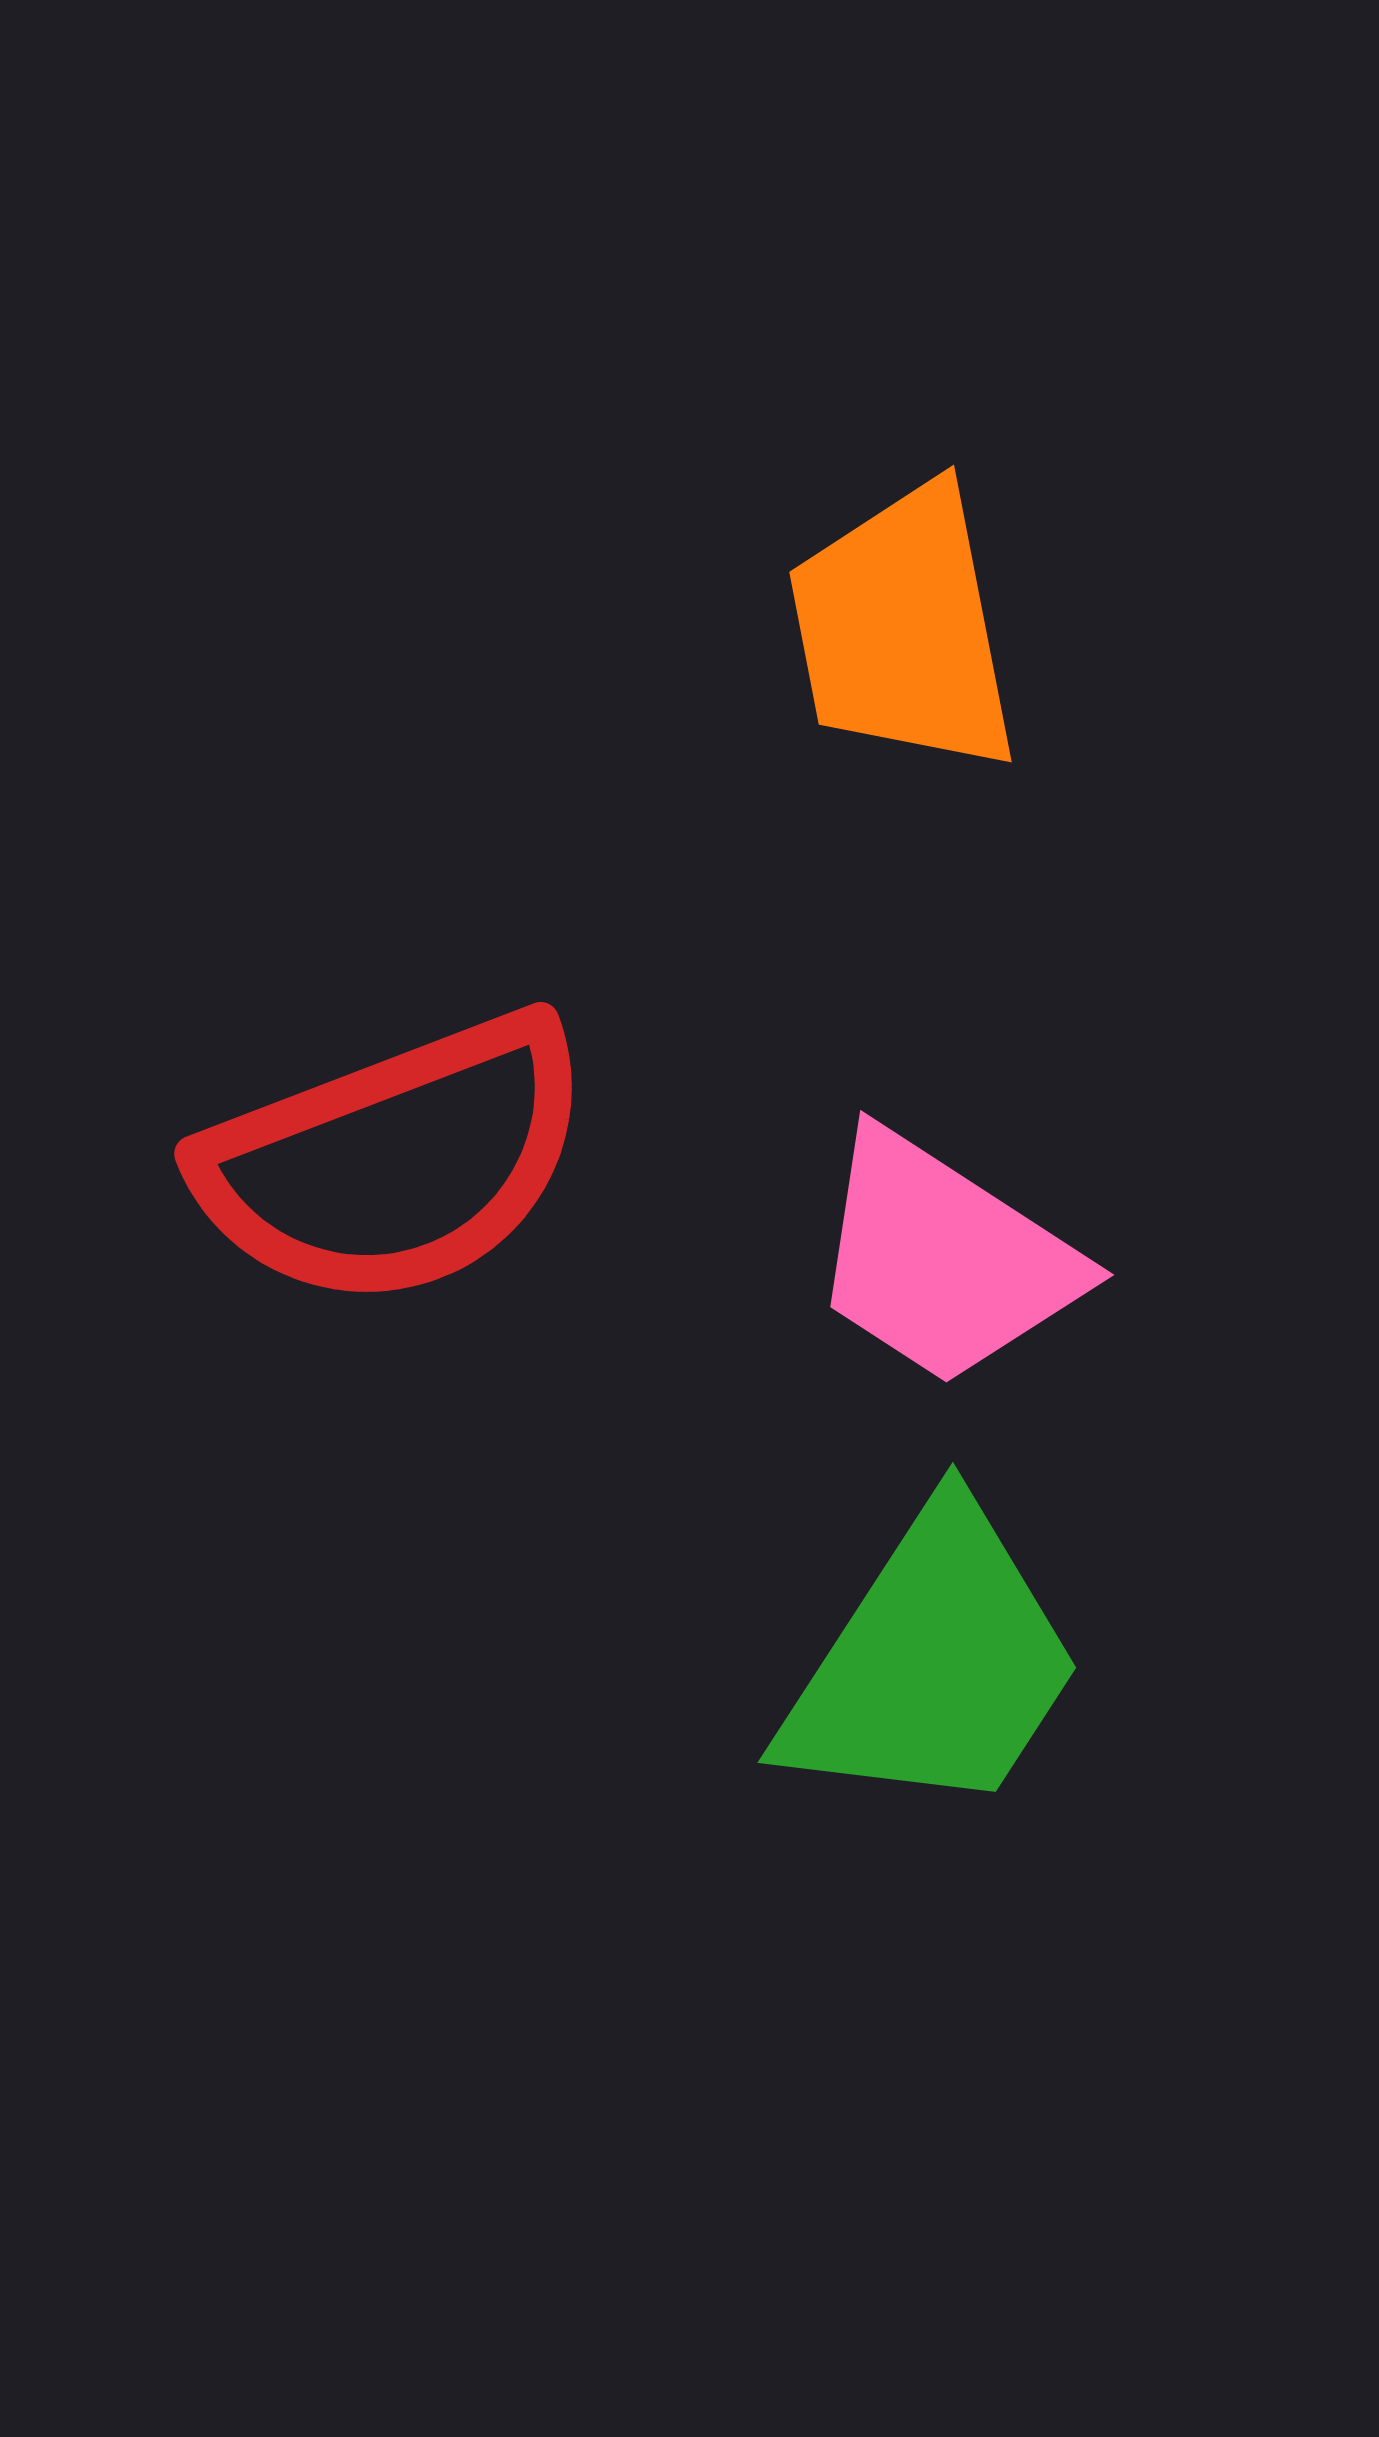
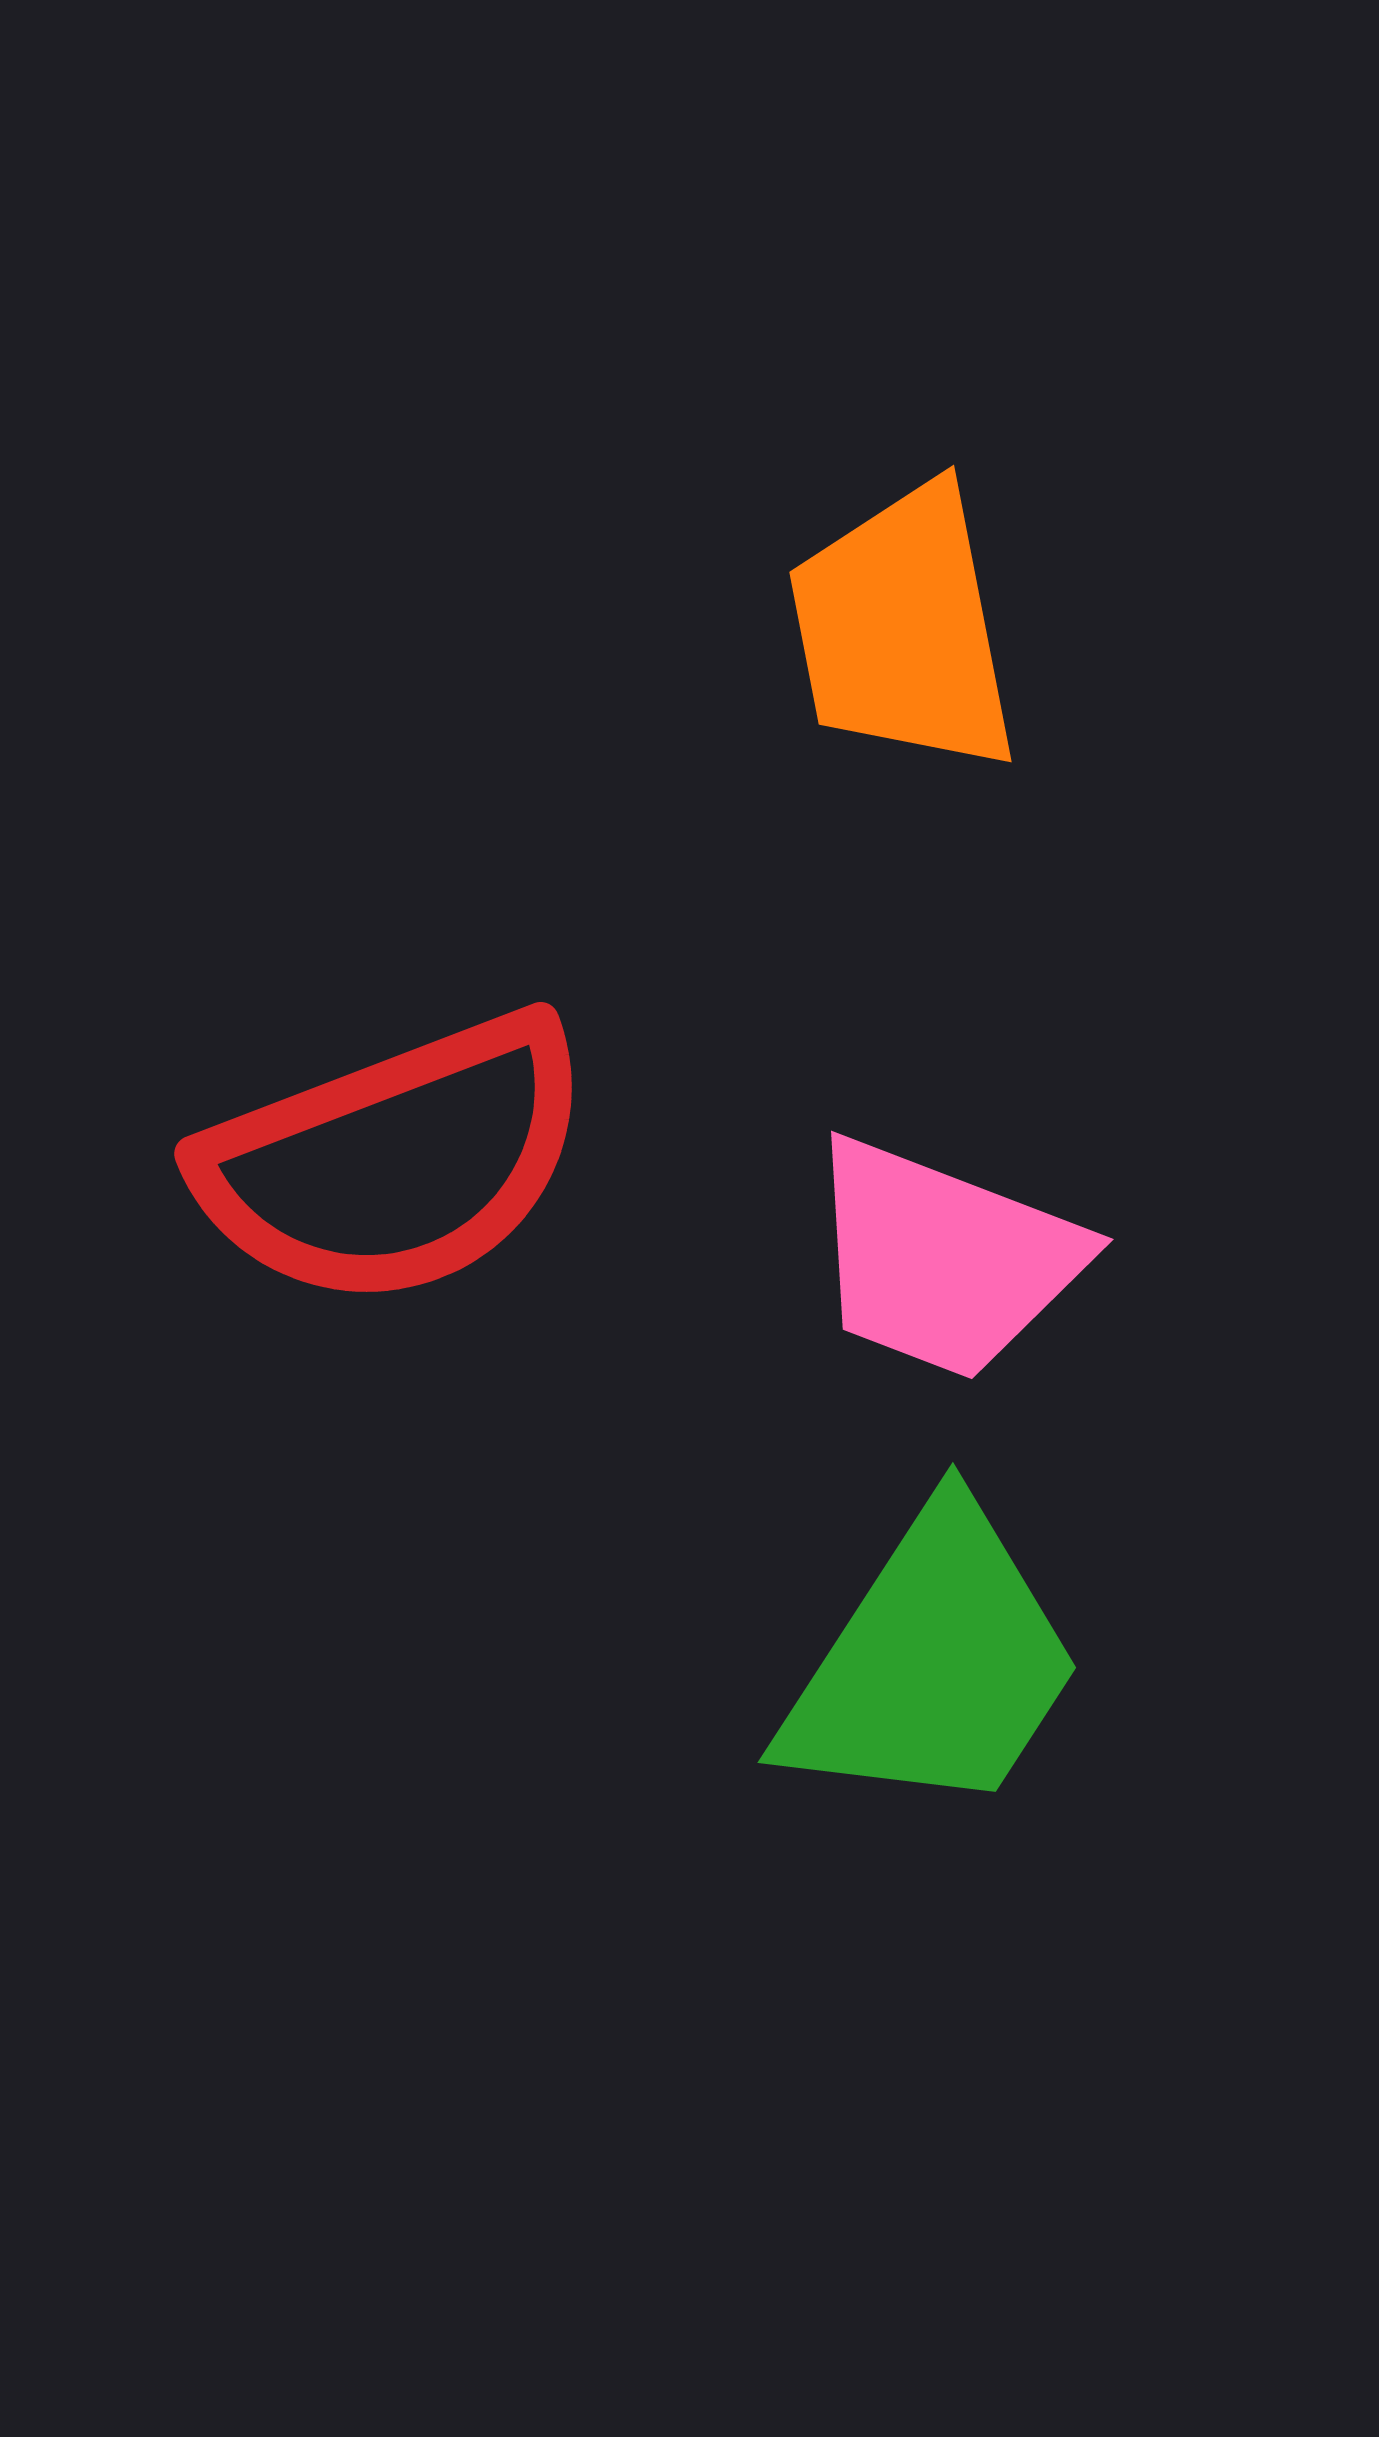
pink trapezoid: rotated 12 degrees counterclockwise
